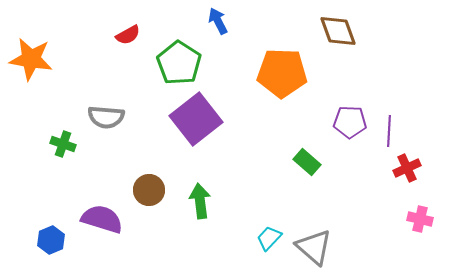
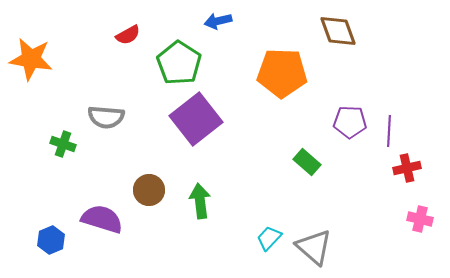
blue arrow: rotated 76 degrees counterclockwise
red cross: rotated 12 degrees clockwise
